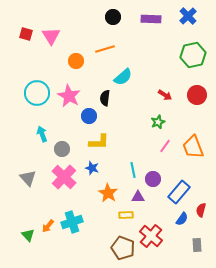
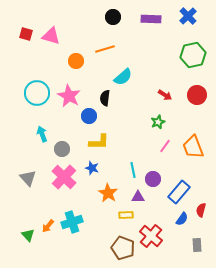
pink triangle: rotated 42 degrees counterclockwise
